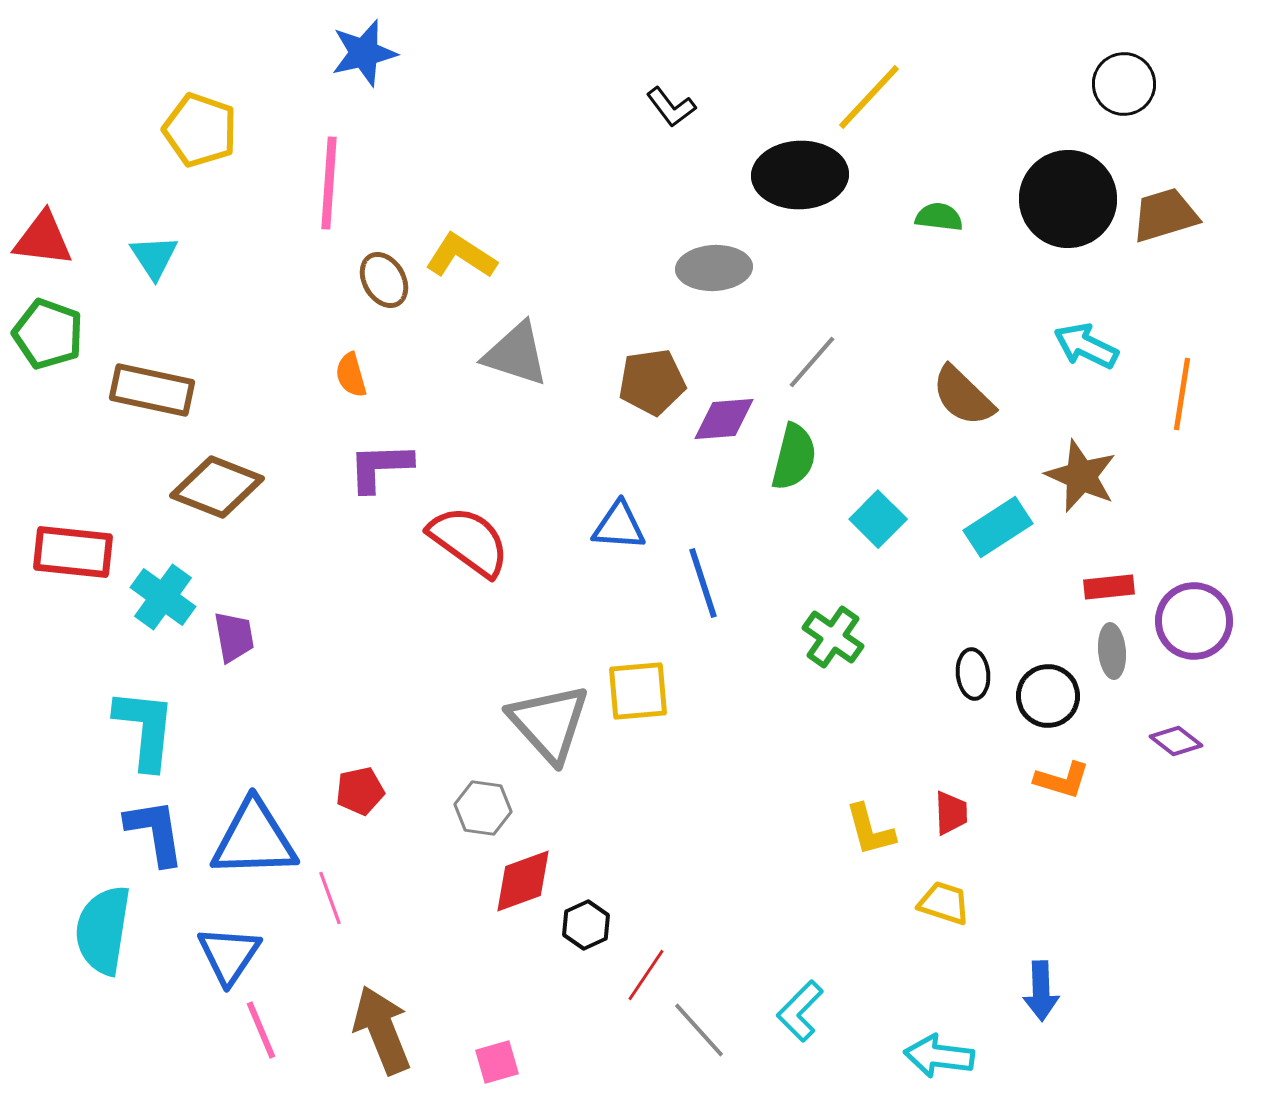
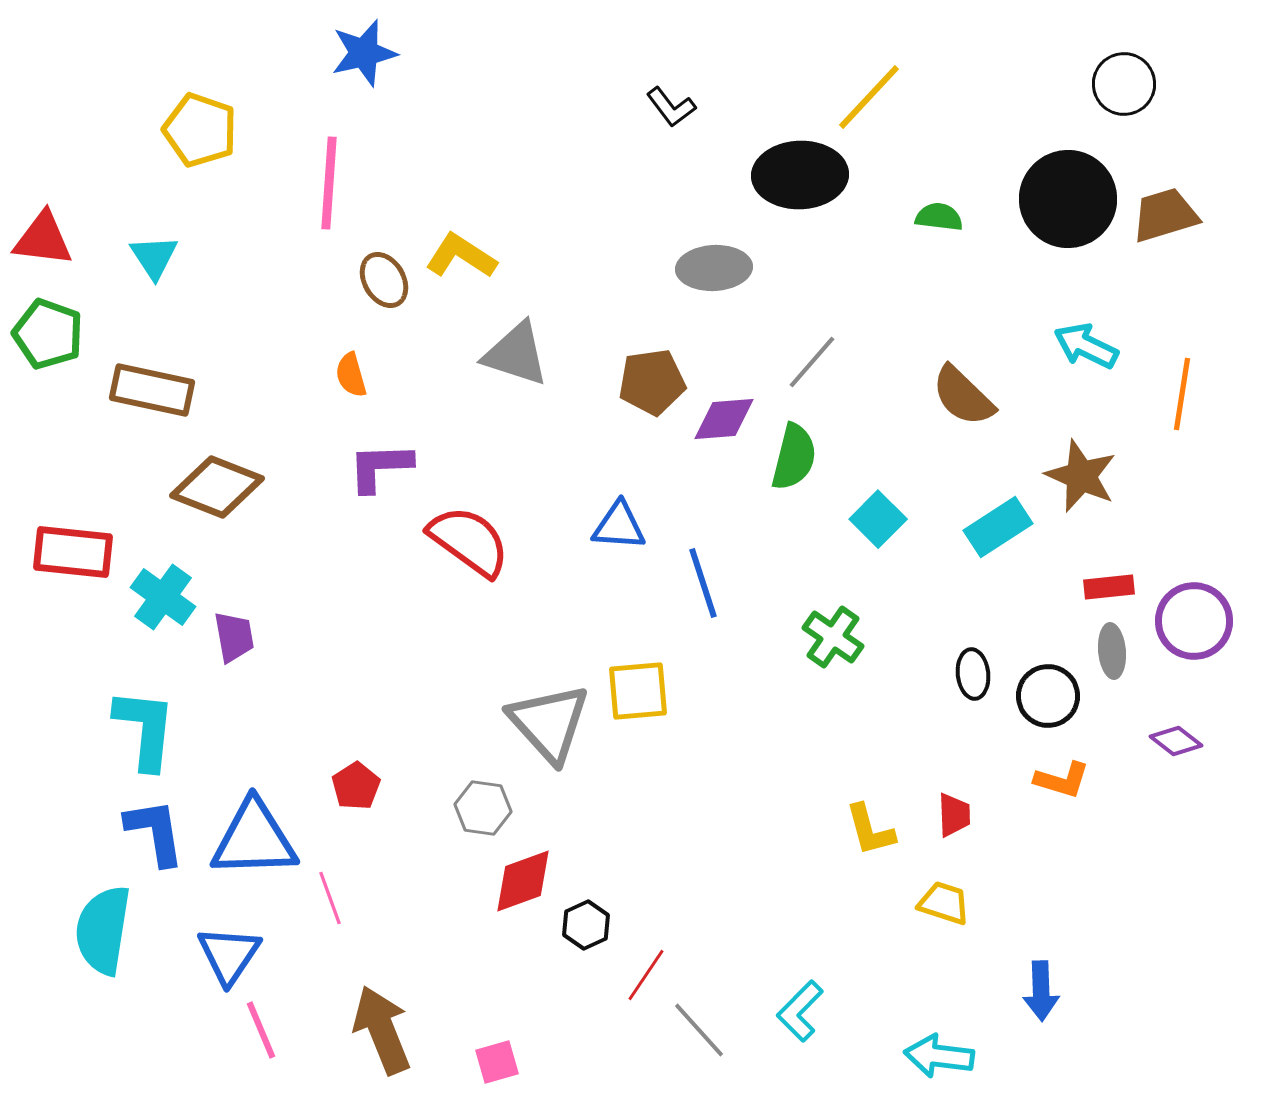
red pentagon at (360, 791): moved 4 px left, 5 px up; rotated 21 degrees counterclockwise
red trapezoid at (951, 813): moved 3 px right, 2 px down
